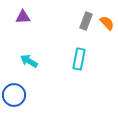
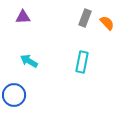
gray rectangle: moved 1 px left, 3 px up
cyan rectangle: moved 3 px right, 3 px down
